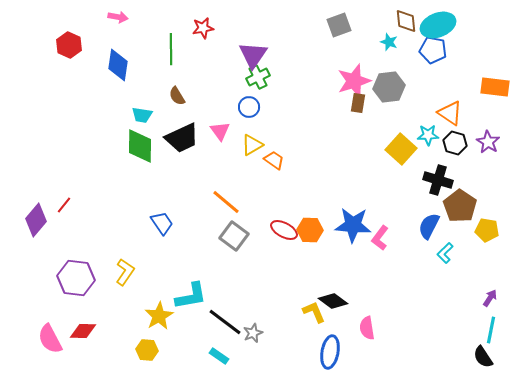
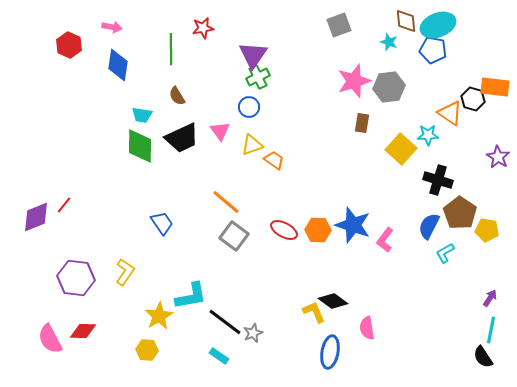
pink arrow at (118, 17): moved 6 px left, 10 px down
brown rectangle at (358, 103): moved 4 px right, 20 px down
purple star at (488, 142): moved 10 px right, 15 px down
black hexagon at (455, 143): moved 18 px right, 44 px up
yellow triangle at (252, 145): rotated 10 degrees clockwise
brown pentagon at (460, 206): moved 7 px down
purple diamond at (36, 220): moved 3 px up; rotated 28 degrees clockwise
blue star at (353, 225): rotated 15 degrees clockwise
orange hexagon at (310, 230): moved 8 px right
pink L-shape at (380, 238): moved 5 px right, 2 px down
cyan L-shape at (445, 253): rotated 15 degrees clockwise
